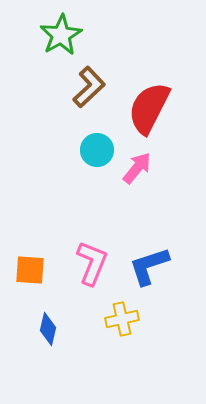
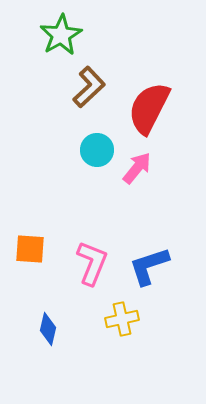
orange square: moved 21 px up
